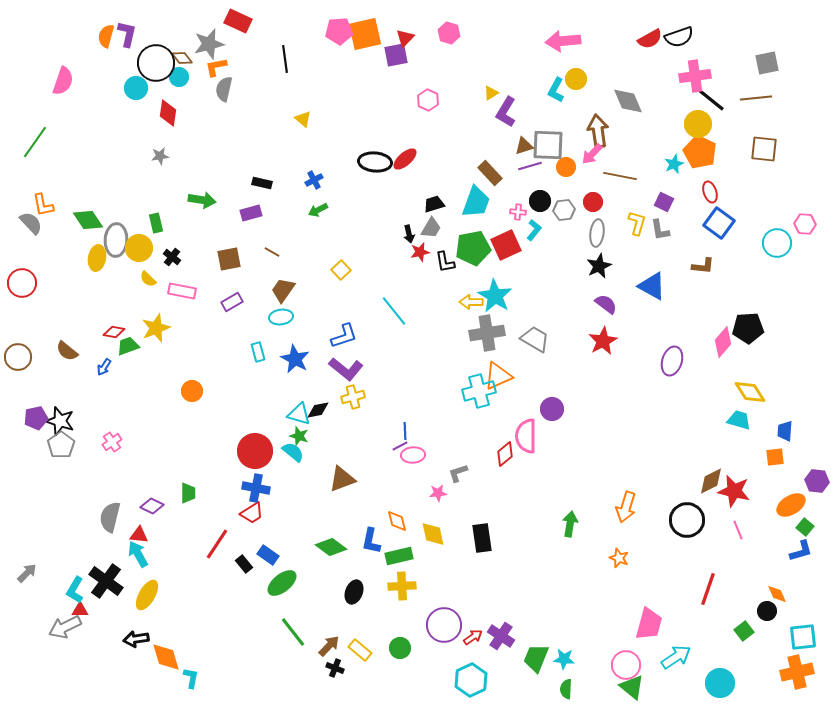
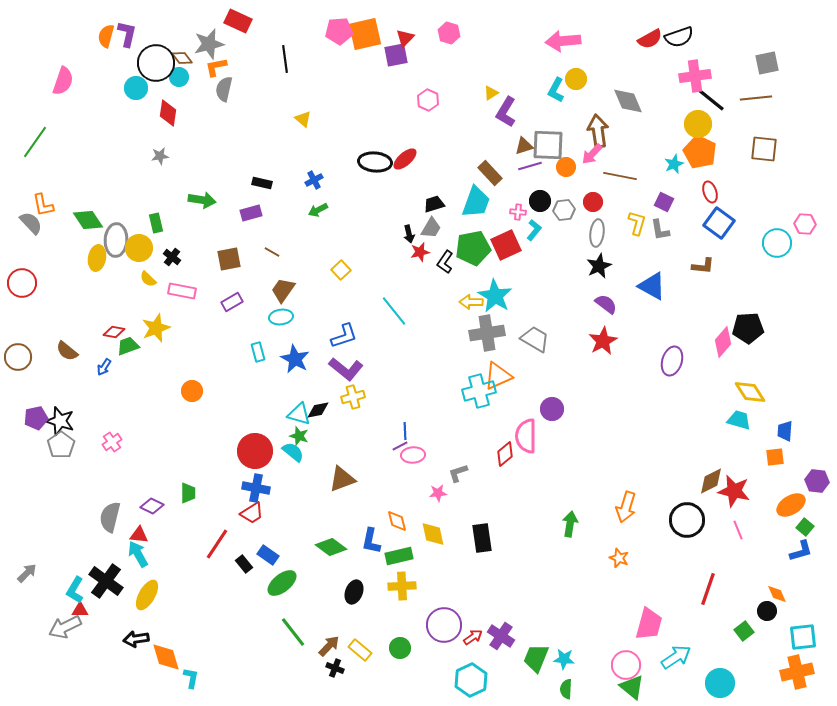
black L-shape at (445, 262): rotated 45 degrees clockwise
